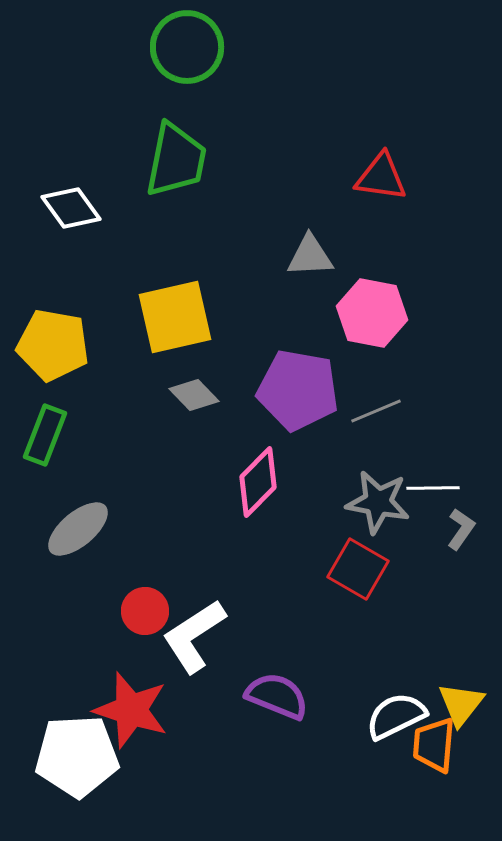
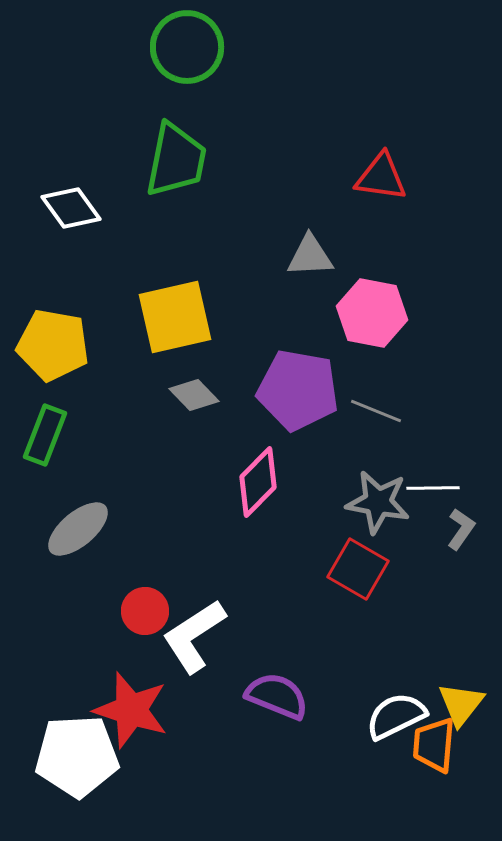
gray line: rotated 45 degrees clockwise
